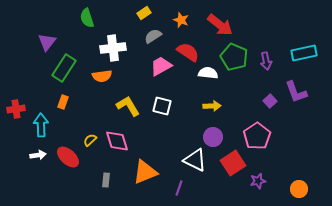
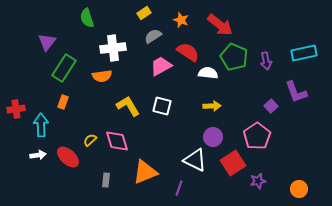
purple square: moved 1 px right, 5 px down
